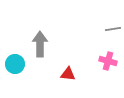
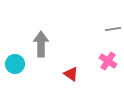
gray arrow: moved 1 px right
pink cross: rotated 18 degrees clockwise
red triangle: moved 3 px right; rotated 28 degrees clockwise
